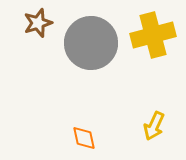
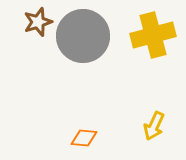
brown star: moved 1 px up
gray circle: moved 8 px left, 7 px up
orange diamond: rotated 72 degrees counterclockwise
